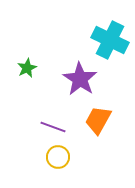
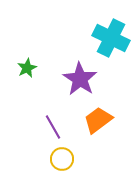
cyan cross: moved 1 px right, 2 px up
orange trapezoid: rotated 24 degrees clockwise
purple line: rotated 40 degrees clockwise
yellow circle: moved 4 px right, 2 px down
